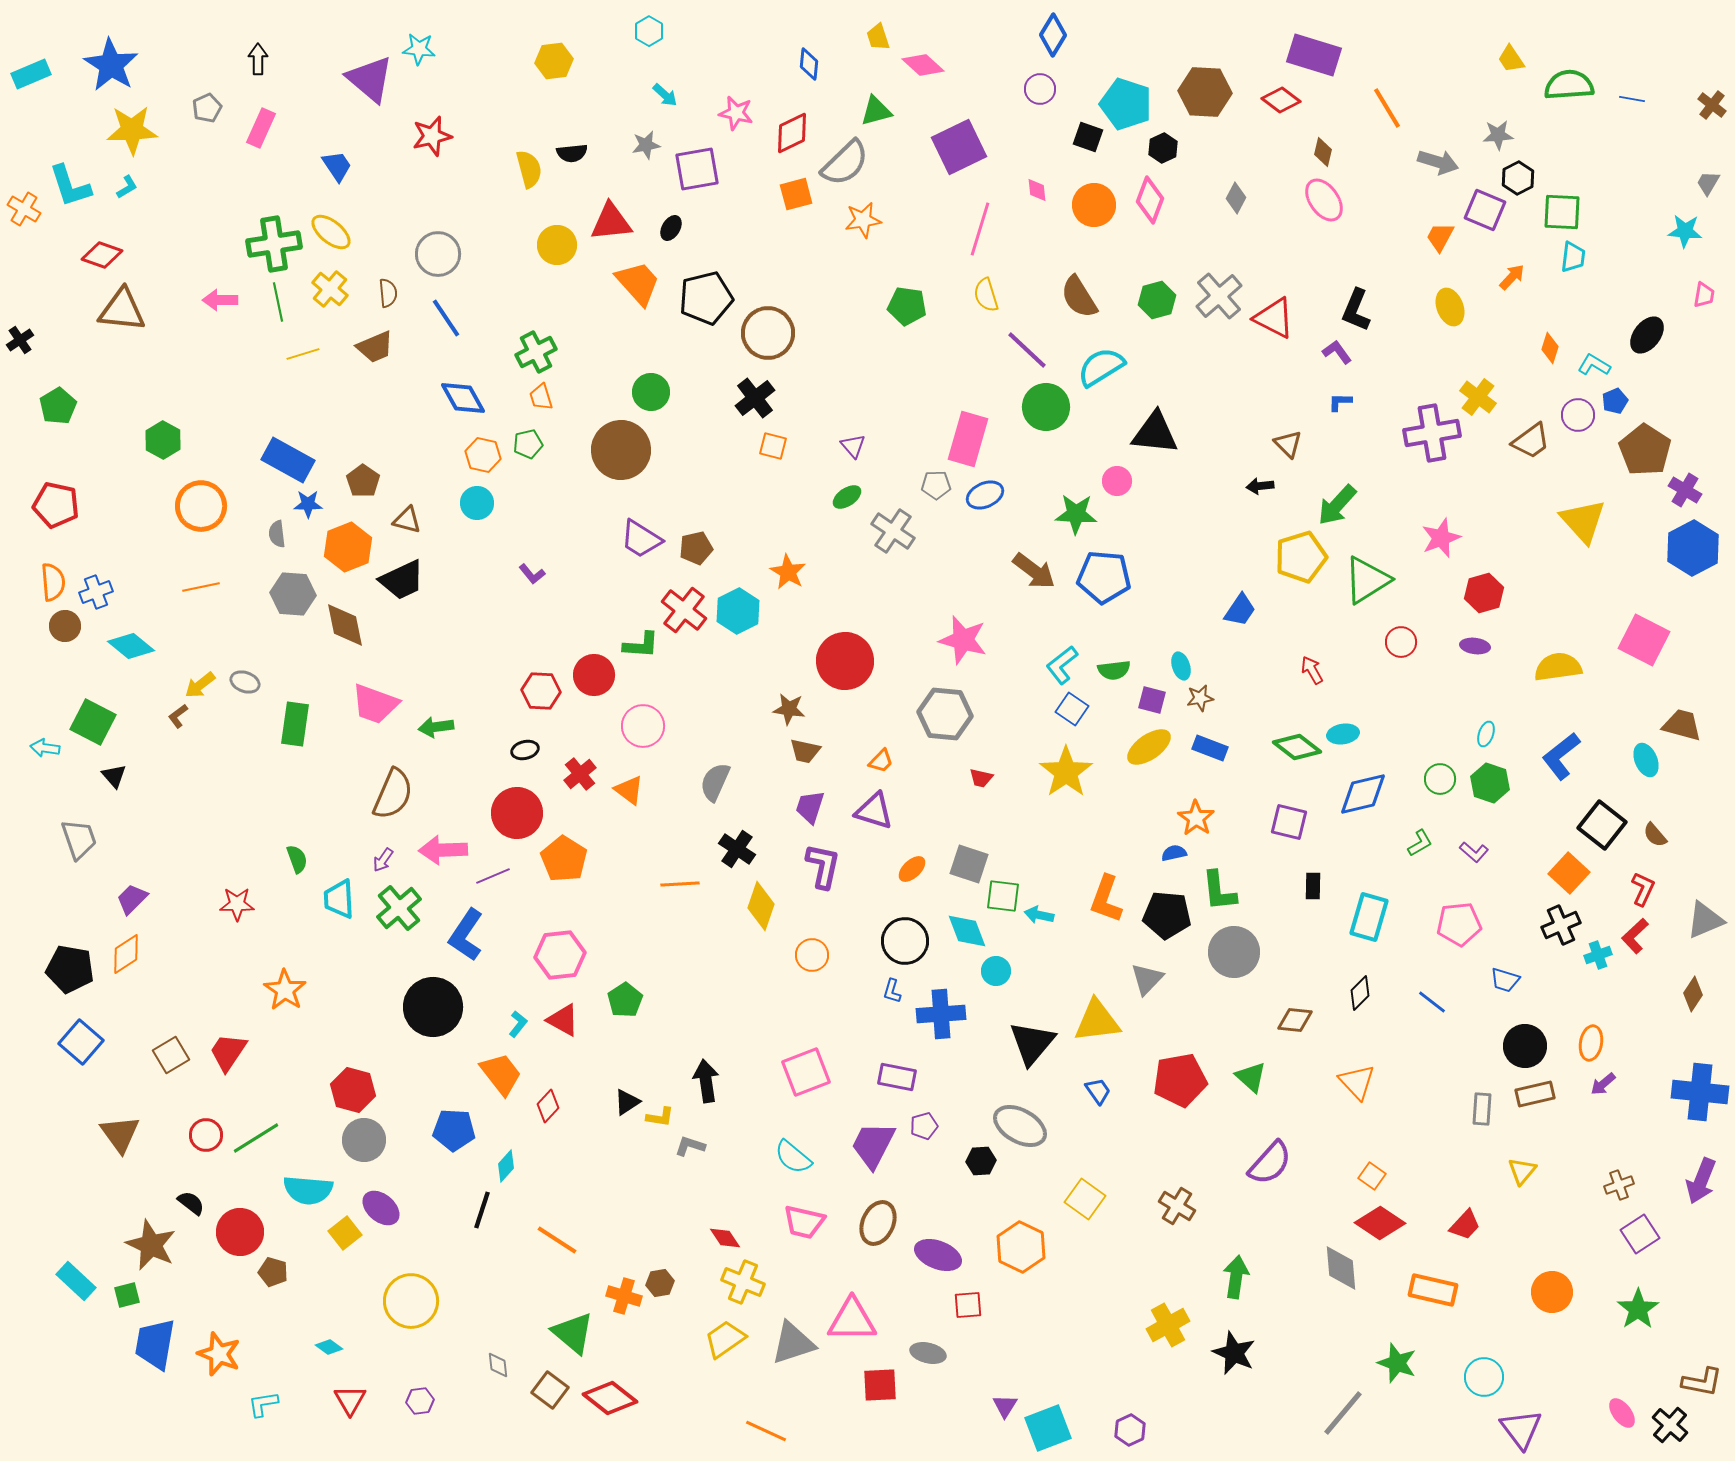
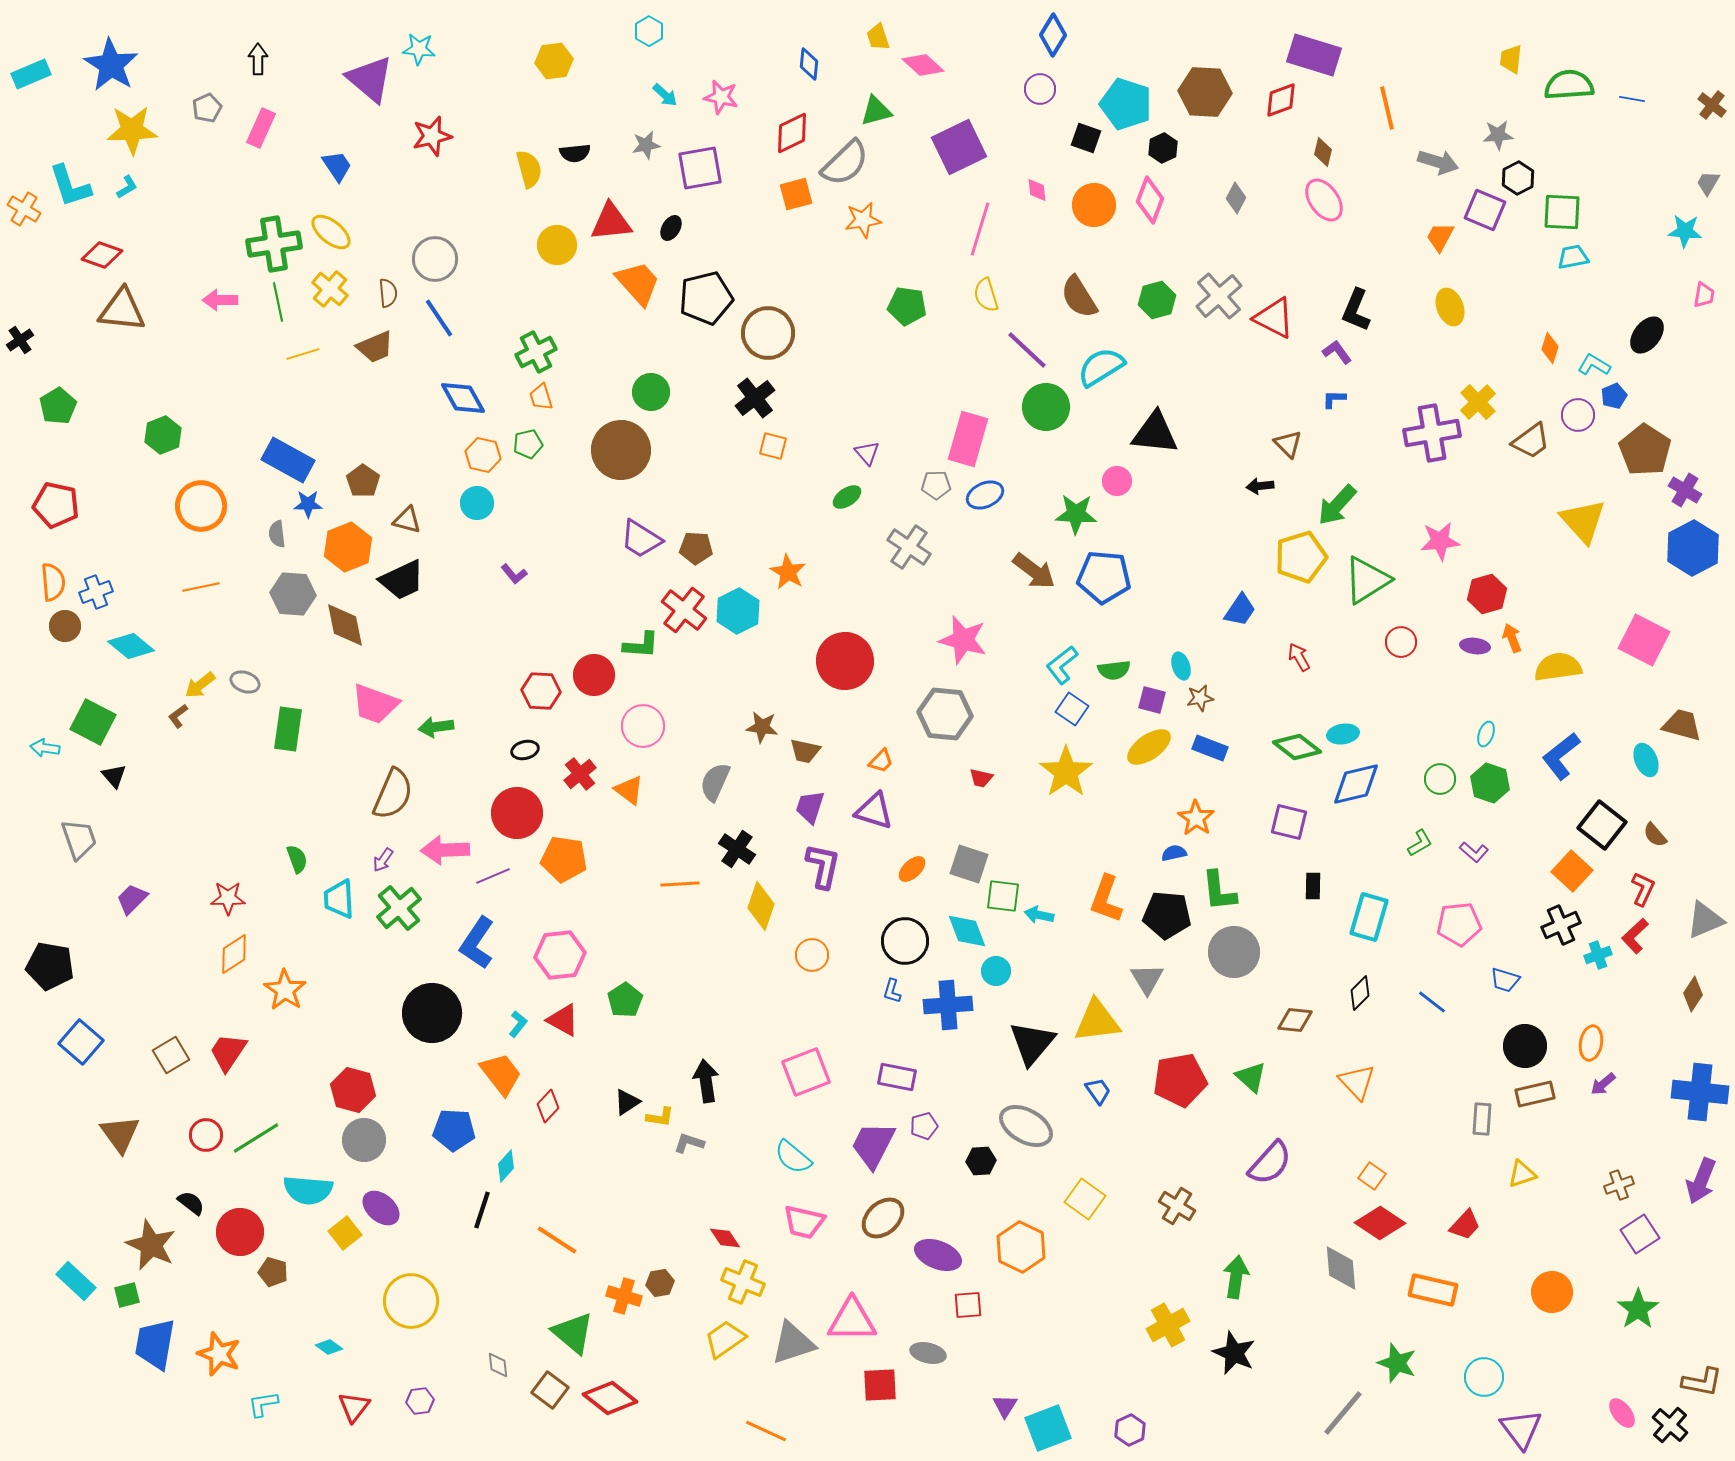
yellow trapezoid at (1511, 59): rotated 40 degrees clockwise
red diamond at (1281, 100): rotated 57 degrees counterclockwise
orange line at (1387, 108): rotated 18 degrees clockwise
pink star at (736, 113): moved 15 px left, 16 px up
black square at (1088, 137): moved 2 px left, 1 px down
black semicircle at (572, 153): moved 3 px right
purple square at (697, 169): moved 3 px right, 1 px up
gray circle at (438, 254): moved 3 px left, 5 px down
cyan trapezoid at (1573, 257): rotated 108 degrees counterclockwise
orange arrow at (1512, 277): moved 361 px down; rotated 64 degrees counterclockwise
blue line at (446, 318): moved 7 px left
yellow cross at (1478, 397): moved 5 px down; rotated 9 degrees clockwise
blue pentagon at (1615, 401): moved 1 px left, 5 px up
blue L-shape at (1340, 402): moved 6 px left, 3 px up
green hexagon at (163, 440): moved 5 px up; rotated 9 degrees clockwise
purple triangle at (853, 446): moved 14 px right, 7 px down
gray cross at (893, 531): moved 16 px right, 16 px down
pink star at (1441, 538): moved 1 px left, 3 px down; rotated 15 degrees clockwise
brown pentagon at (696, 548): rotated 16 degrees clockwise
purple L-shape at (532, 574): moved 18 px left
red hexagon at (1484, 593): moved 3 px right, 1 px down
red arrow at (1312, 670): moved 13 px left, 13 px up
brown star at (789, 709): moved 27 px left, 18 px down
green rectangle at (295, 724): moved 7 px left, 5 px down
blue diamond at (1363, 794): moved 7 px left, 10 px up
pink arrow at (443, 850): moved 2 px right
orange pentagon at (564, 859): rotated 24 degrees counterclockwise
orange square at (1569, 873): moved 3 px right, 2 px up
red star at (237, 904): moved 9 px left, 6 px up
blue L-shape at (466, 935): moved 11 px right, 8 px down
orange diamond at (126, 954): moved 108 px right
black pentagon at (70, 969): moved 20 px left, 3 px up
gray triangle at (1147, 979): rotated 15 degrees counterclockwise
black circle at (433, 1007): moved 1 px left, 6 px down
blue cross at (941, 1014): moved 7 px right, 9 px up
gray rectangle at (1482, 1109): moved 10 px down
gray ellipse at (1020, 1126): moved 6 px right
gray L-shape at (690, 1146): moved 1 px left, 3 px up
yellow triangle at (1522, 1171): moved 3 px down; rotated 32 degrees clockwise
brown ellipse at (878, 1223): moved 5 px right, 5 px up; rotated 24 degrees clockwise
red triangle at (350, 1400): moved 4 px right, 7 px down; rotated 8 degrees clockwise
